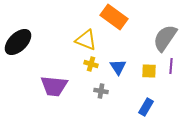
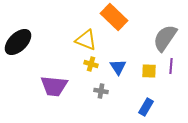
orange rectangle: rotated 8 degrees clockwise
